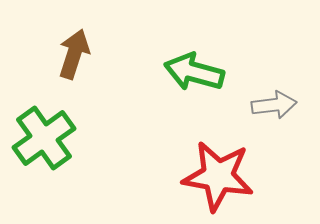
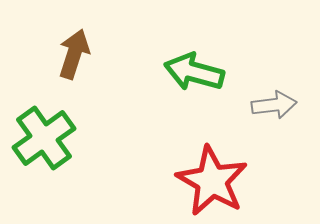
red star: moved 6 px left, 5 px down; rotated 20 degrees clockwise
